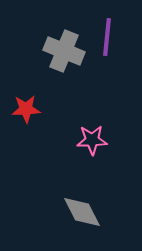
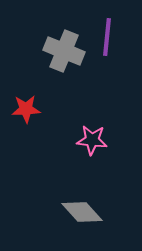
pink star: rotated 8 degrees clockwise
gray diamond: rotated 15 degrees counterclockwise
